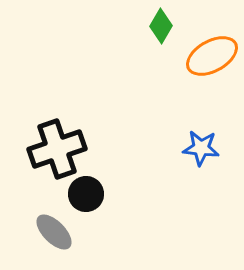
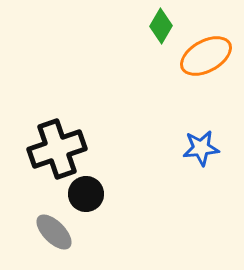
orange ellipse: moved 6 px left
blue star: rotated 12 degrees counterclockwise
